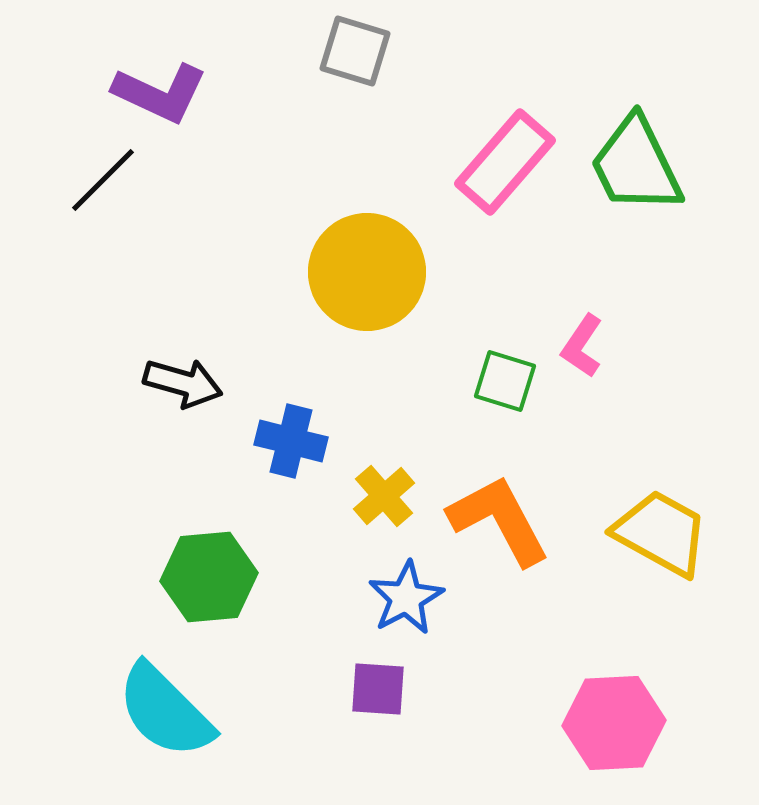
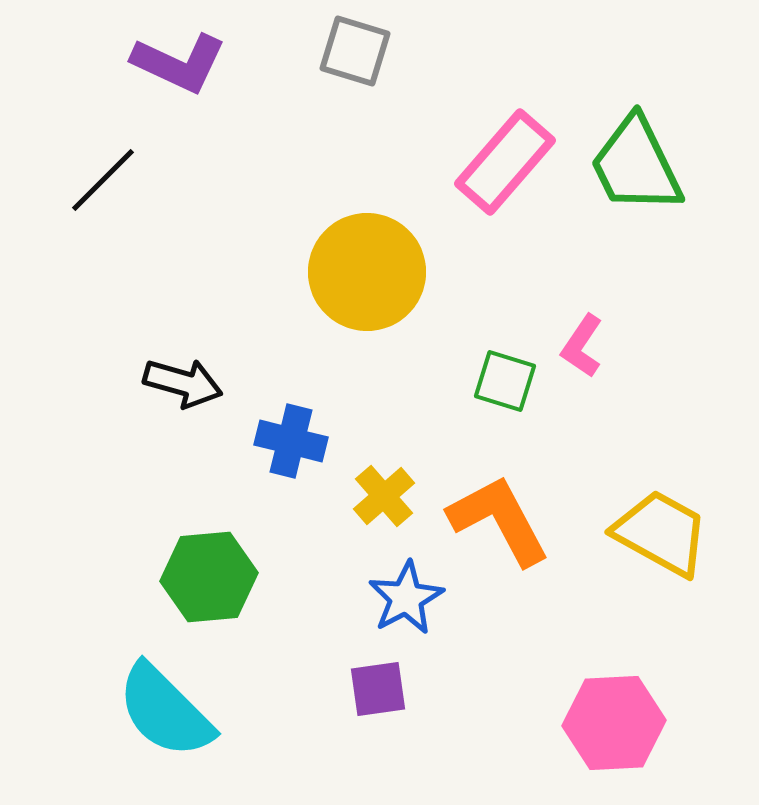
purple L-shape: moved 19 px right, 30 px up
purple square: rotated 12 degrees counterclockwise
